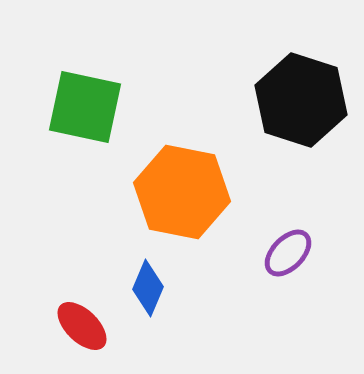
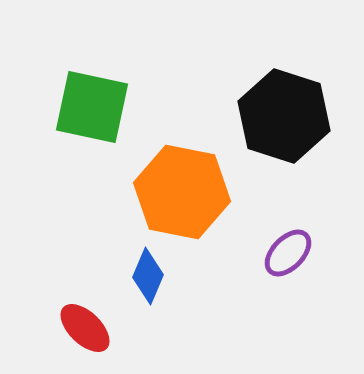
black hexagon: moved 17 px left, 16 px down
green square: moved 7 px right
blue diamond: moved 12 px up
red ellipse: moved 3 px right, 2 px down
